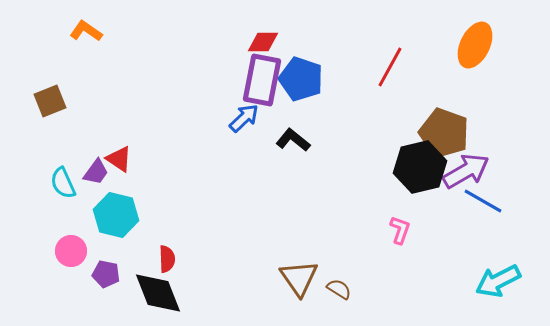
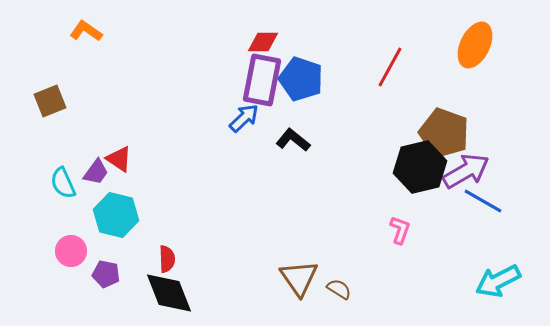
black diamond: moved 11 px right
